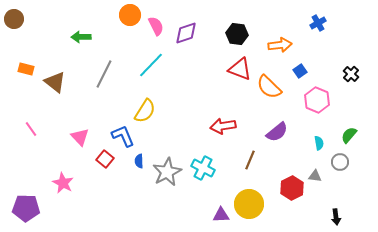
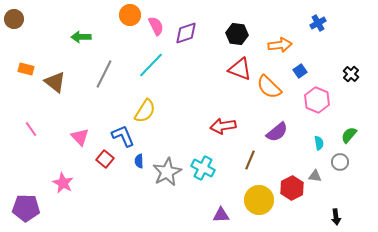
yellow circle: moved 10 px right, 4 px up
